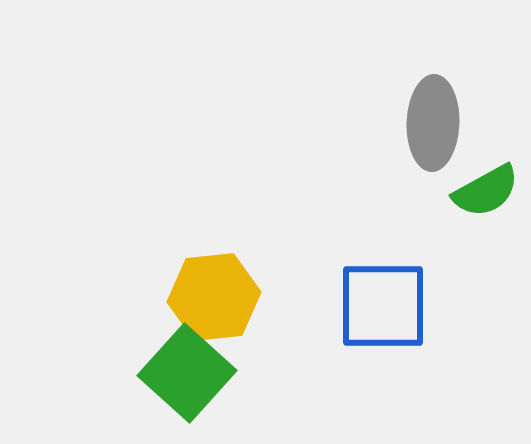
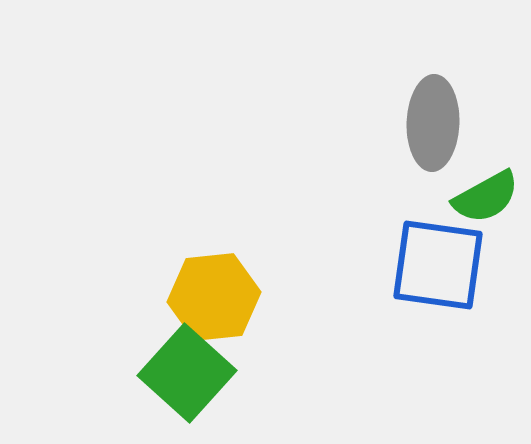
green semicircle: moved 6 px down
blue square: moved 55 px right, 41 px up; rotated 8 degrees clockwise
